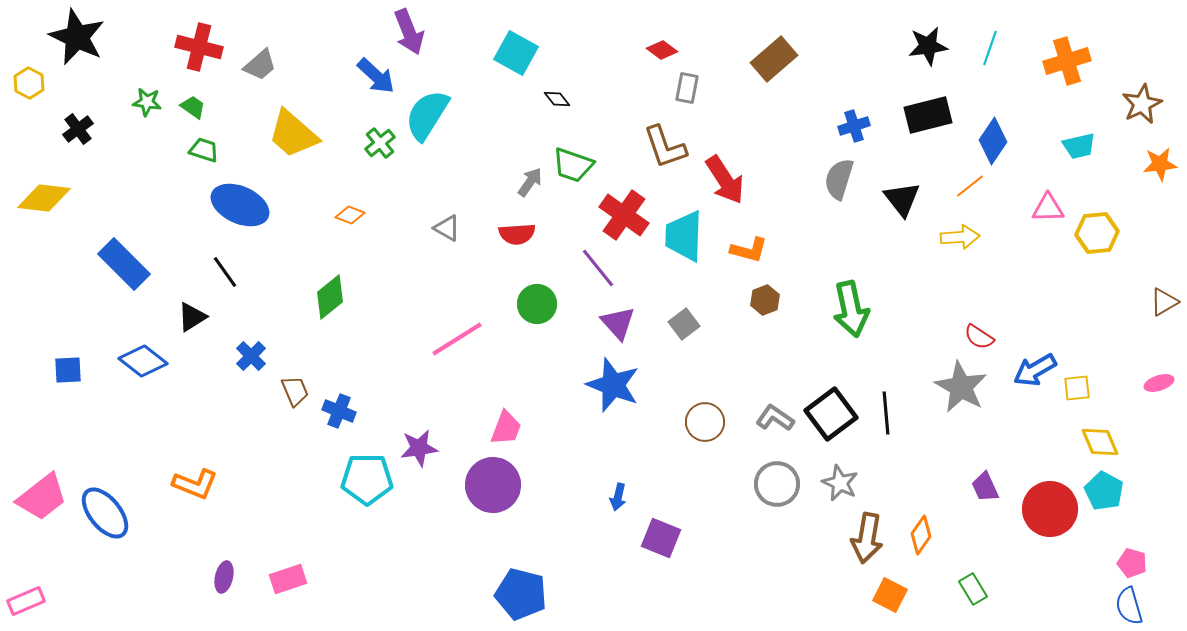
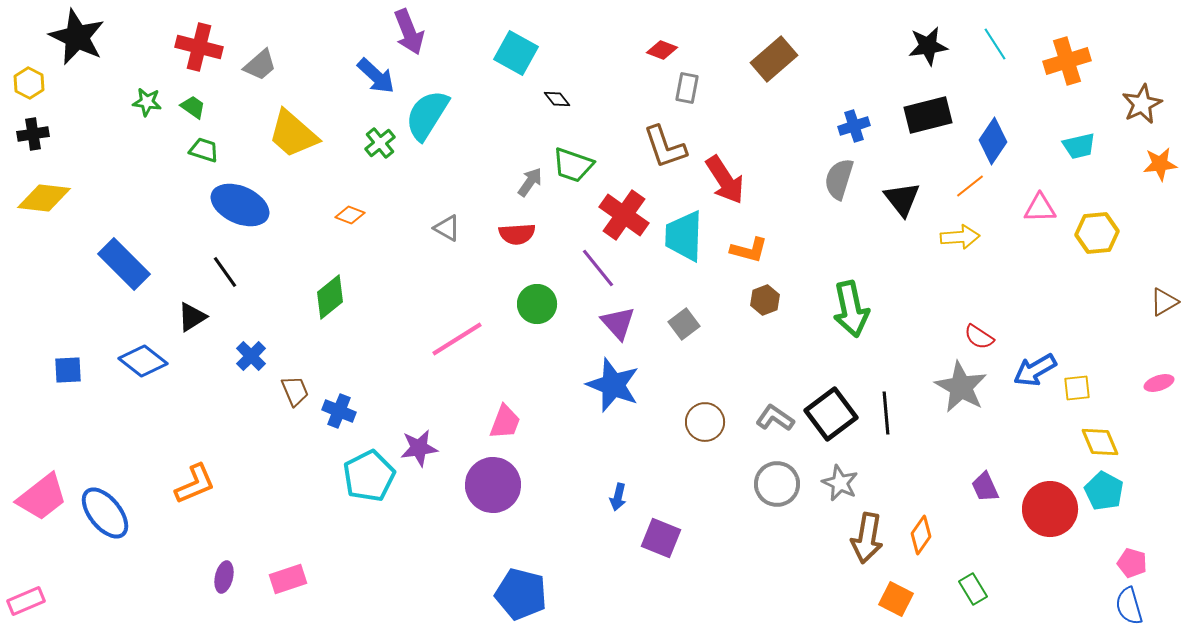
cyan line at (990, 48): moved 5 px right, 4 px up; rotated 52 degrees counterclockwise
red diamond at (662, 50): rotated 16 degrees counterclockwise
black cross at (78, 129): moved 45 px left, 5 px down; rotated 28 degrees clockwise
pink triangle at (1048, 208): moved 8 px left
pink trapezoid at (506, 428): moved 1 px left, 6 px up
cyan pentagon at (367, 479): moved 2 px right, 3 px up; rotated 27 degrees counterclockwise
orange L-shape at (195, 484): rotated 45 degrees counterclockwise
orange square at (890, 595): moved 6 px right, 4 px down
